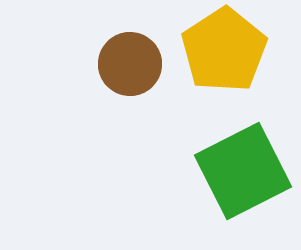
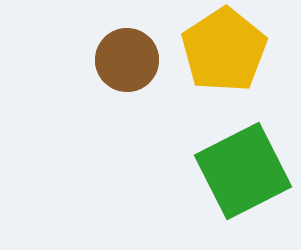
brown circle: moved 3 px left, 4 px up
